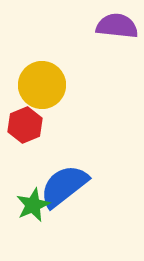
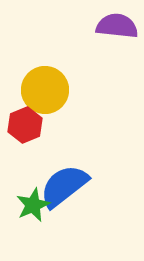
yellow circle: moved 3 px right, 5 px down
